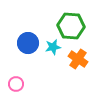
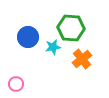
green hexagon: moved 2 px down
blue circle: moved 6 px up
orange cross: moved 4 px right; rotated 18 degrees clockwise
